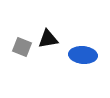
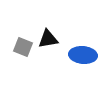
gray square: moved 1 px right
